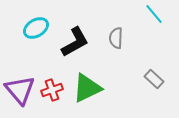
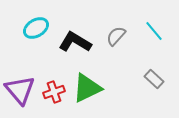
cyan line: moved 17 px down
gray semicircle: moved 2 px up; rotated 40 degrees clockwise
black L-shape: rotated 120 degrees counterclockwise
red cross: moved 2 px right, 2 px down
